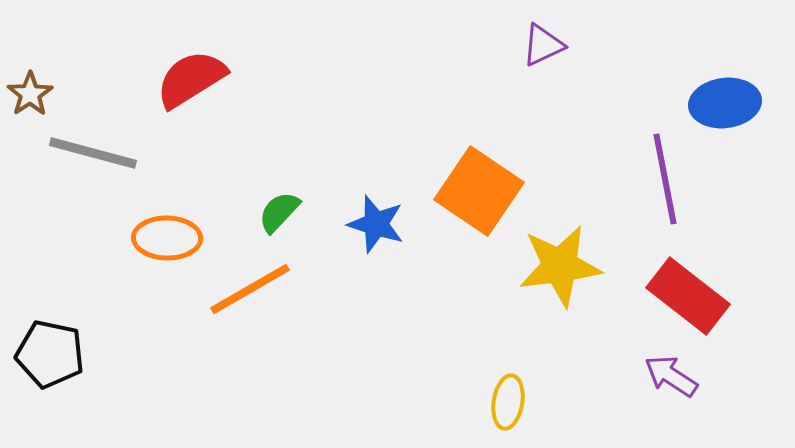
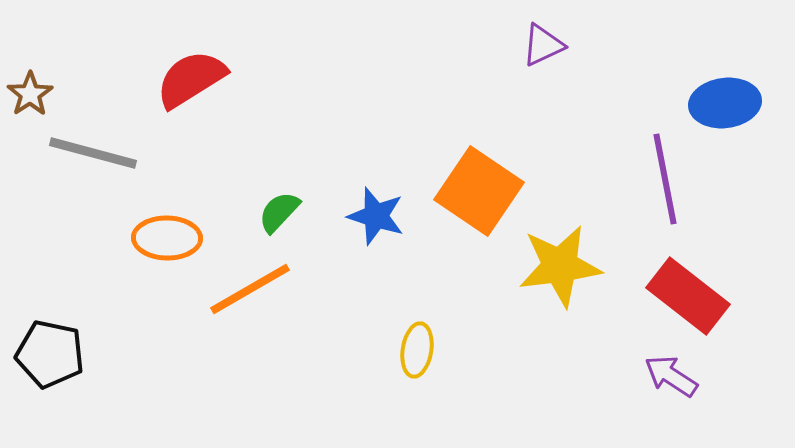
blue star: moved 8 px up
yellow ellipse: moved 91 px left, 52 px up
